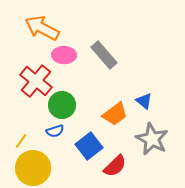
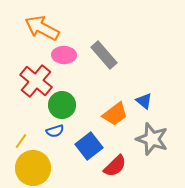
gray star: rotated 8 degrees counterclockwise
